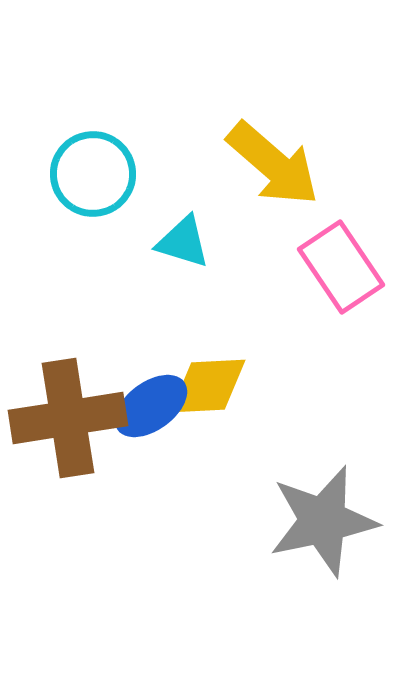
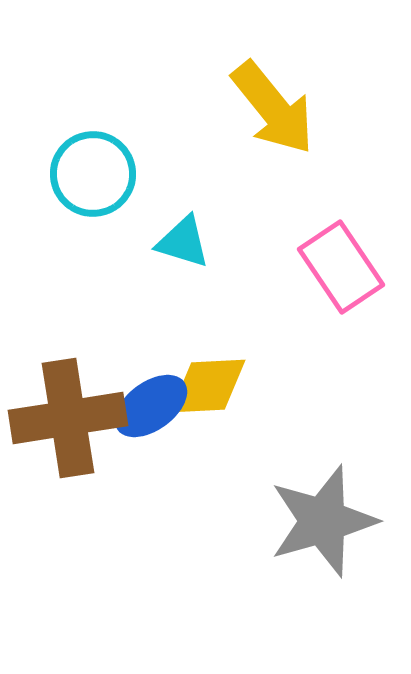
yellow arrow: moved 56 px up; rotated 10 degrees clockwise
gray star: rotated 4 degrees counterclockwise
